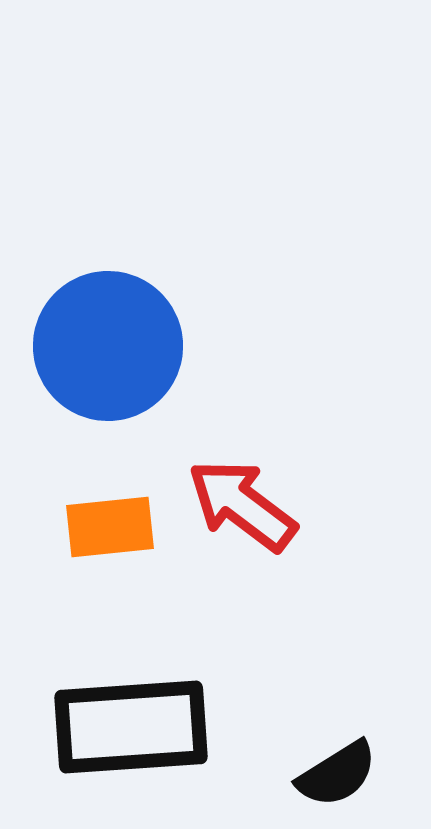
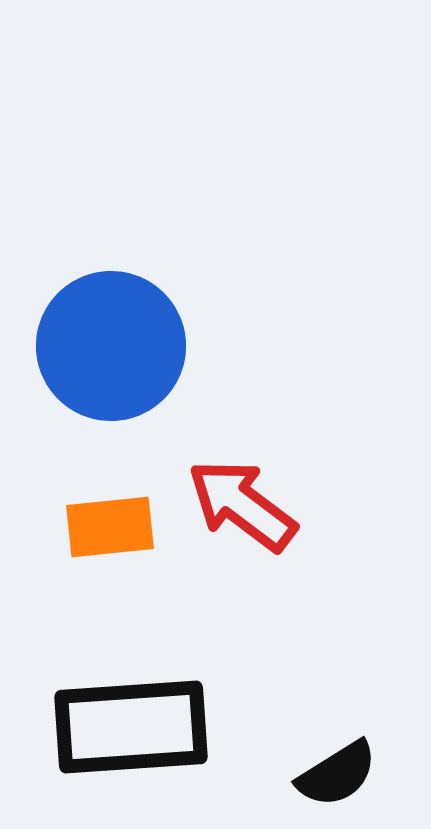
blue circle: moved 3 px right
